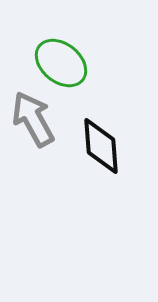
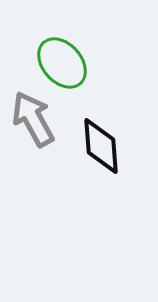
green ellipse: moved 1 px right; rotated 10 degrees clockwise
